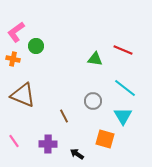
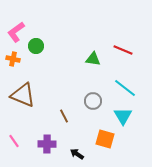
green triangle: moved 2 px left
purple cross: moved 1 px left
